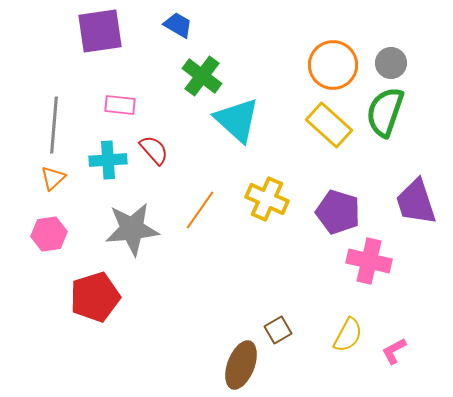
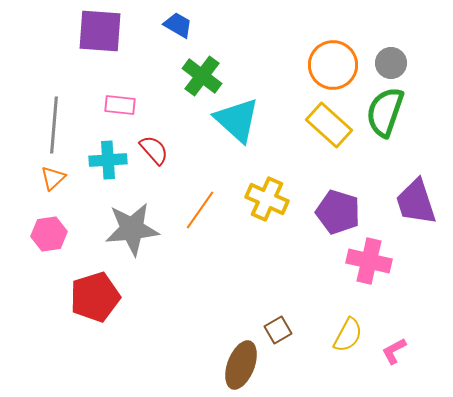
purple square: rotated 12 degrees clockwise
